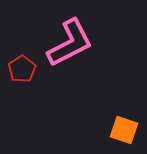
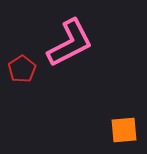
orange square: rotated 24 degrees counterclockwise
